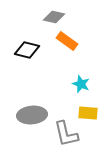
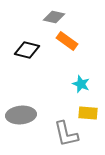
gray ellipse: moved 11 px left
